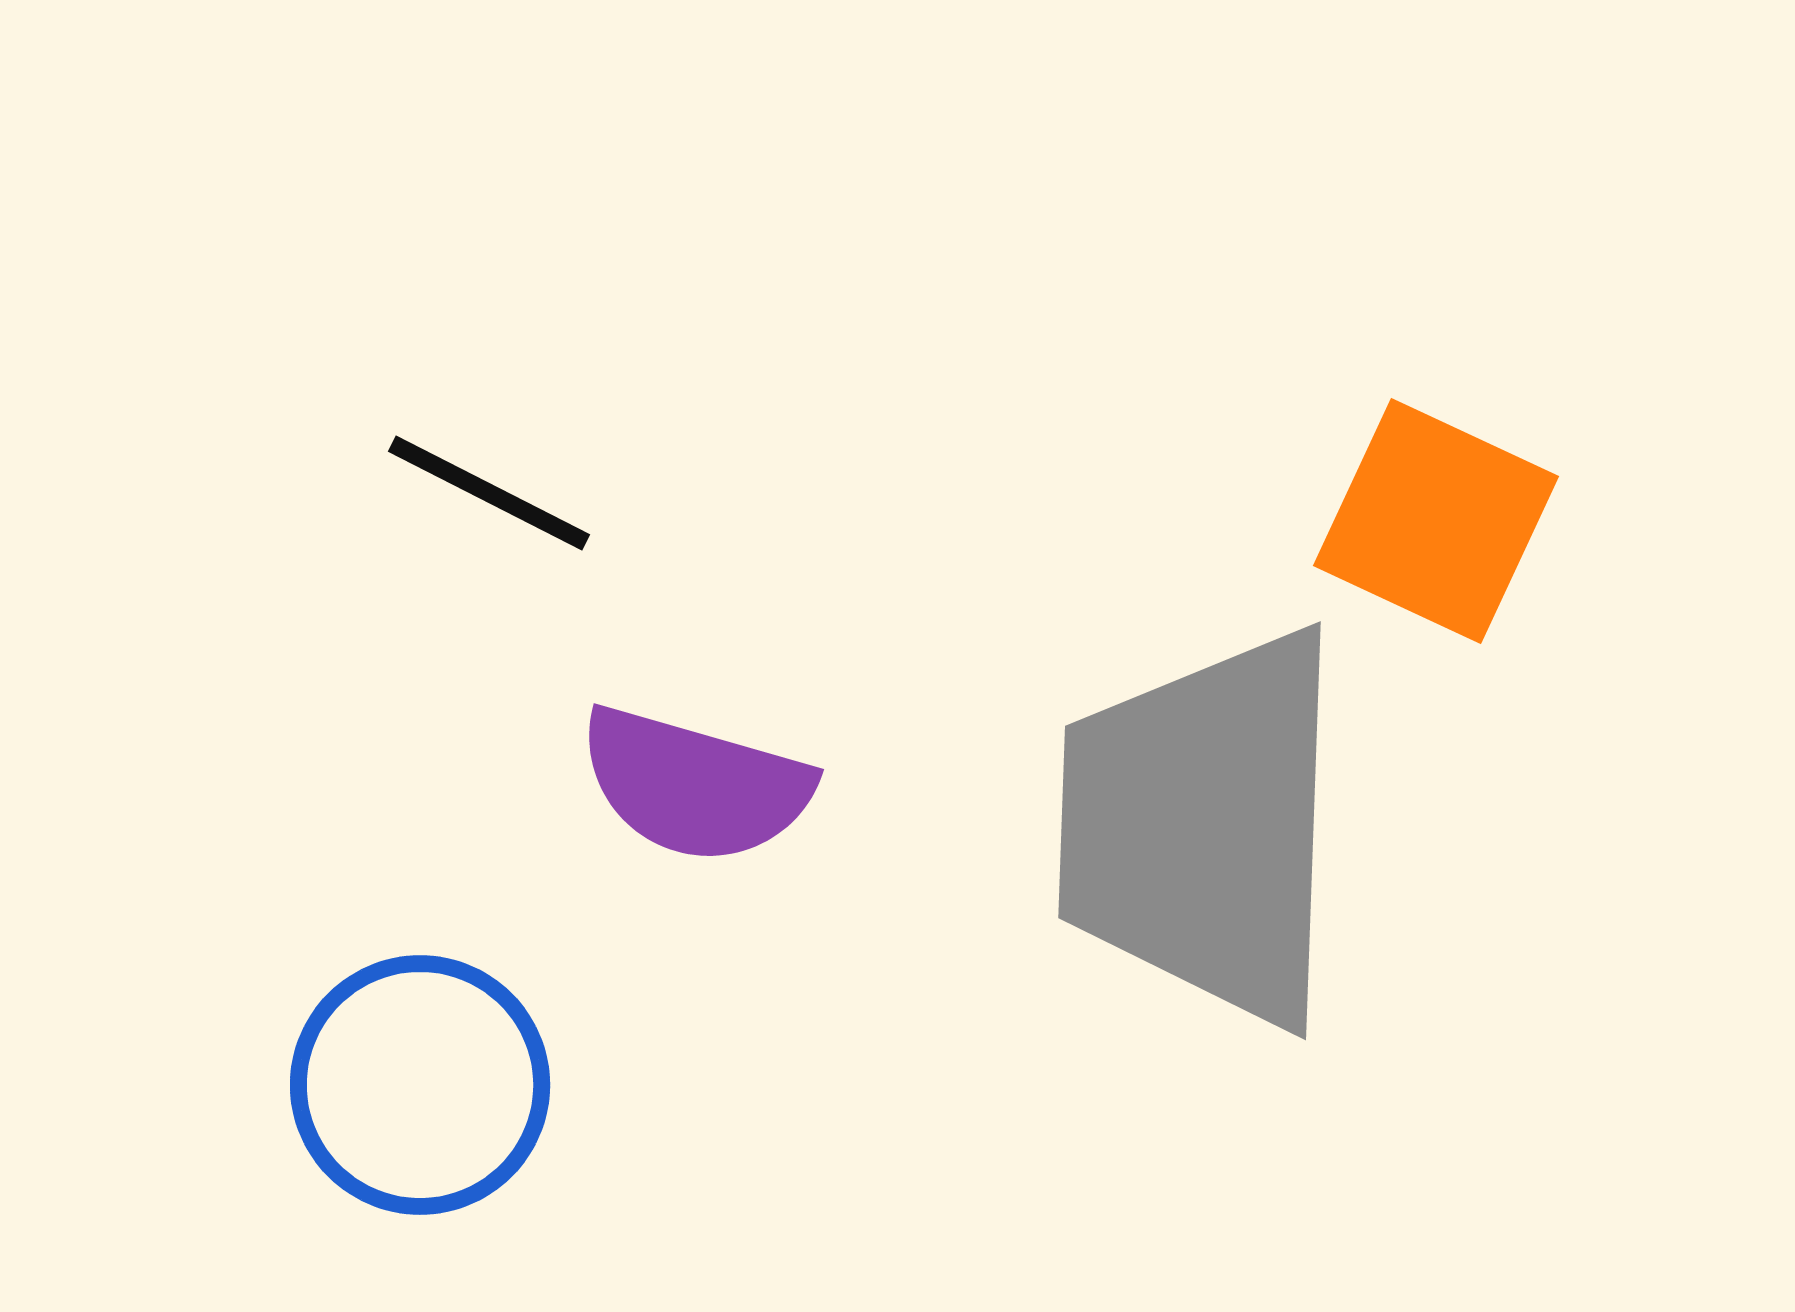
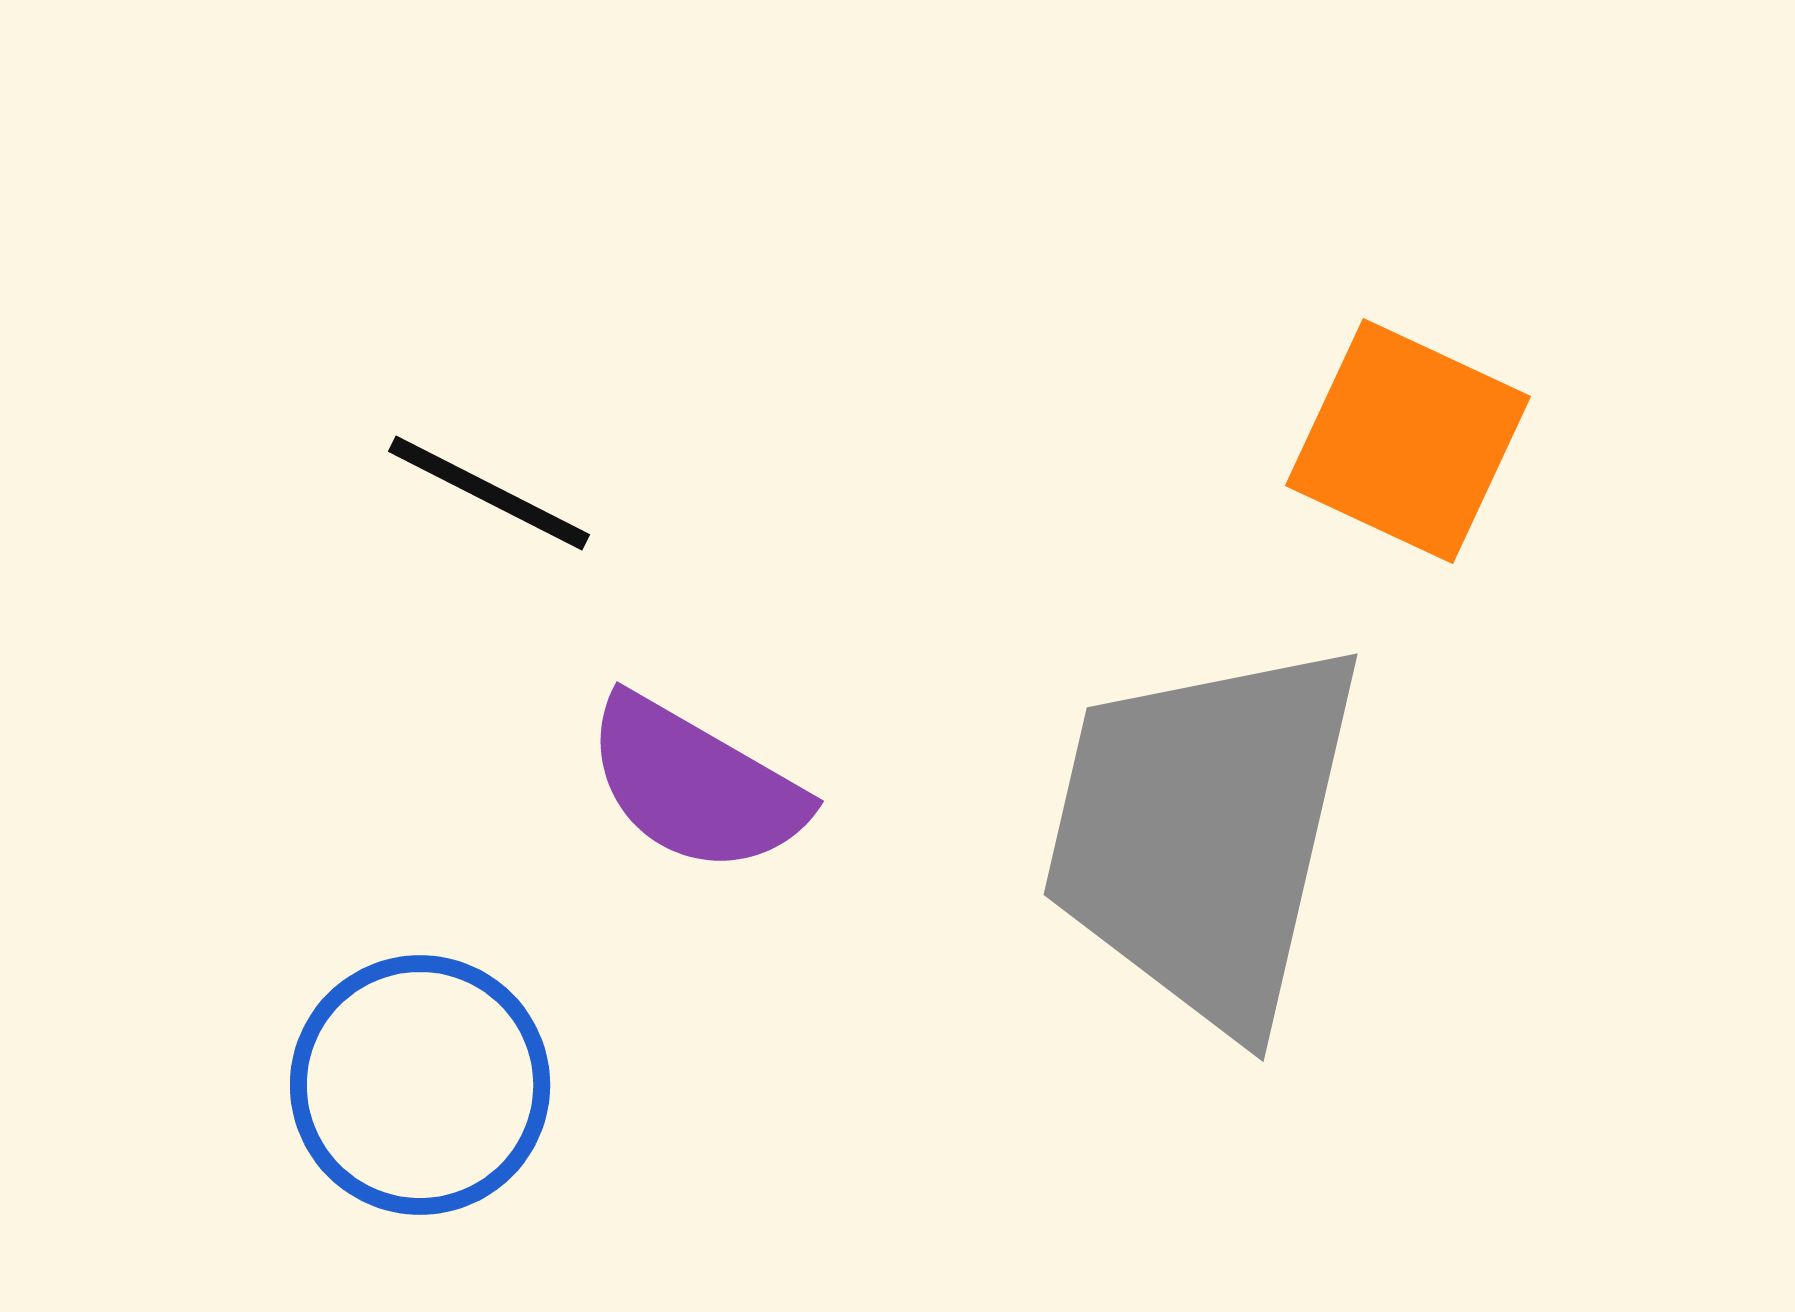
orange square: moved 28 px left, 80 px up
purple semicircle: rotated 14 degrees clockwise
gray trapezoid: moved 6 px down; rotated 11 degrees clockwise
